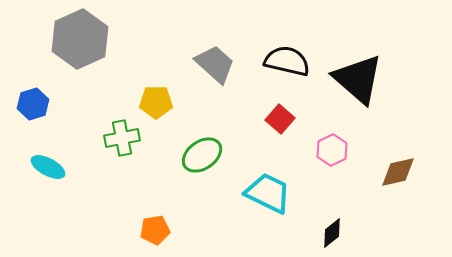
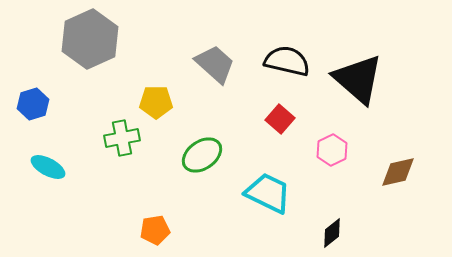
gray hexagon: moved 10 px right
